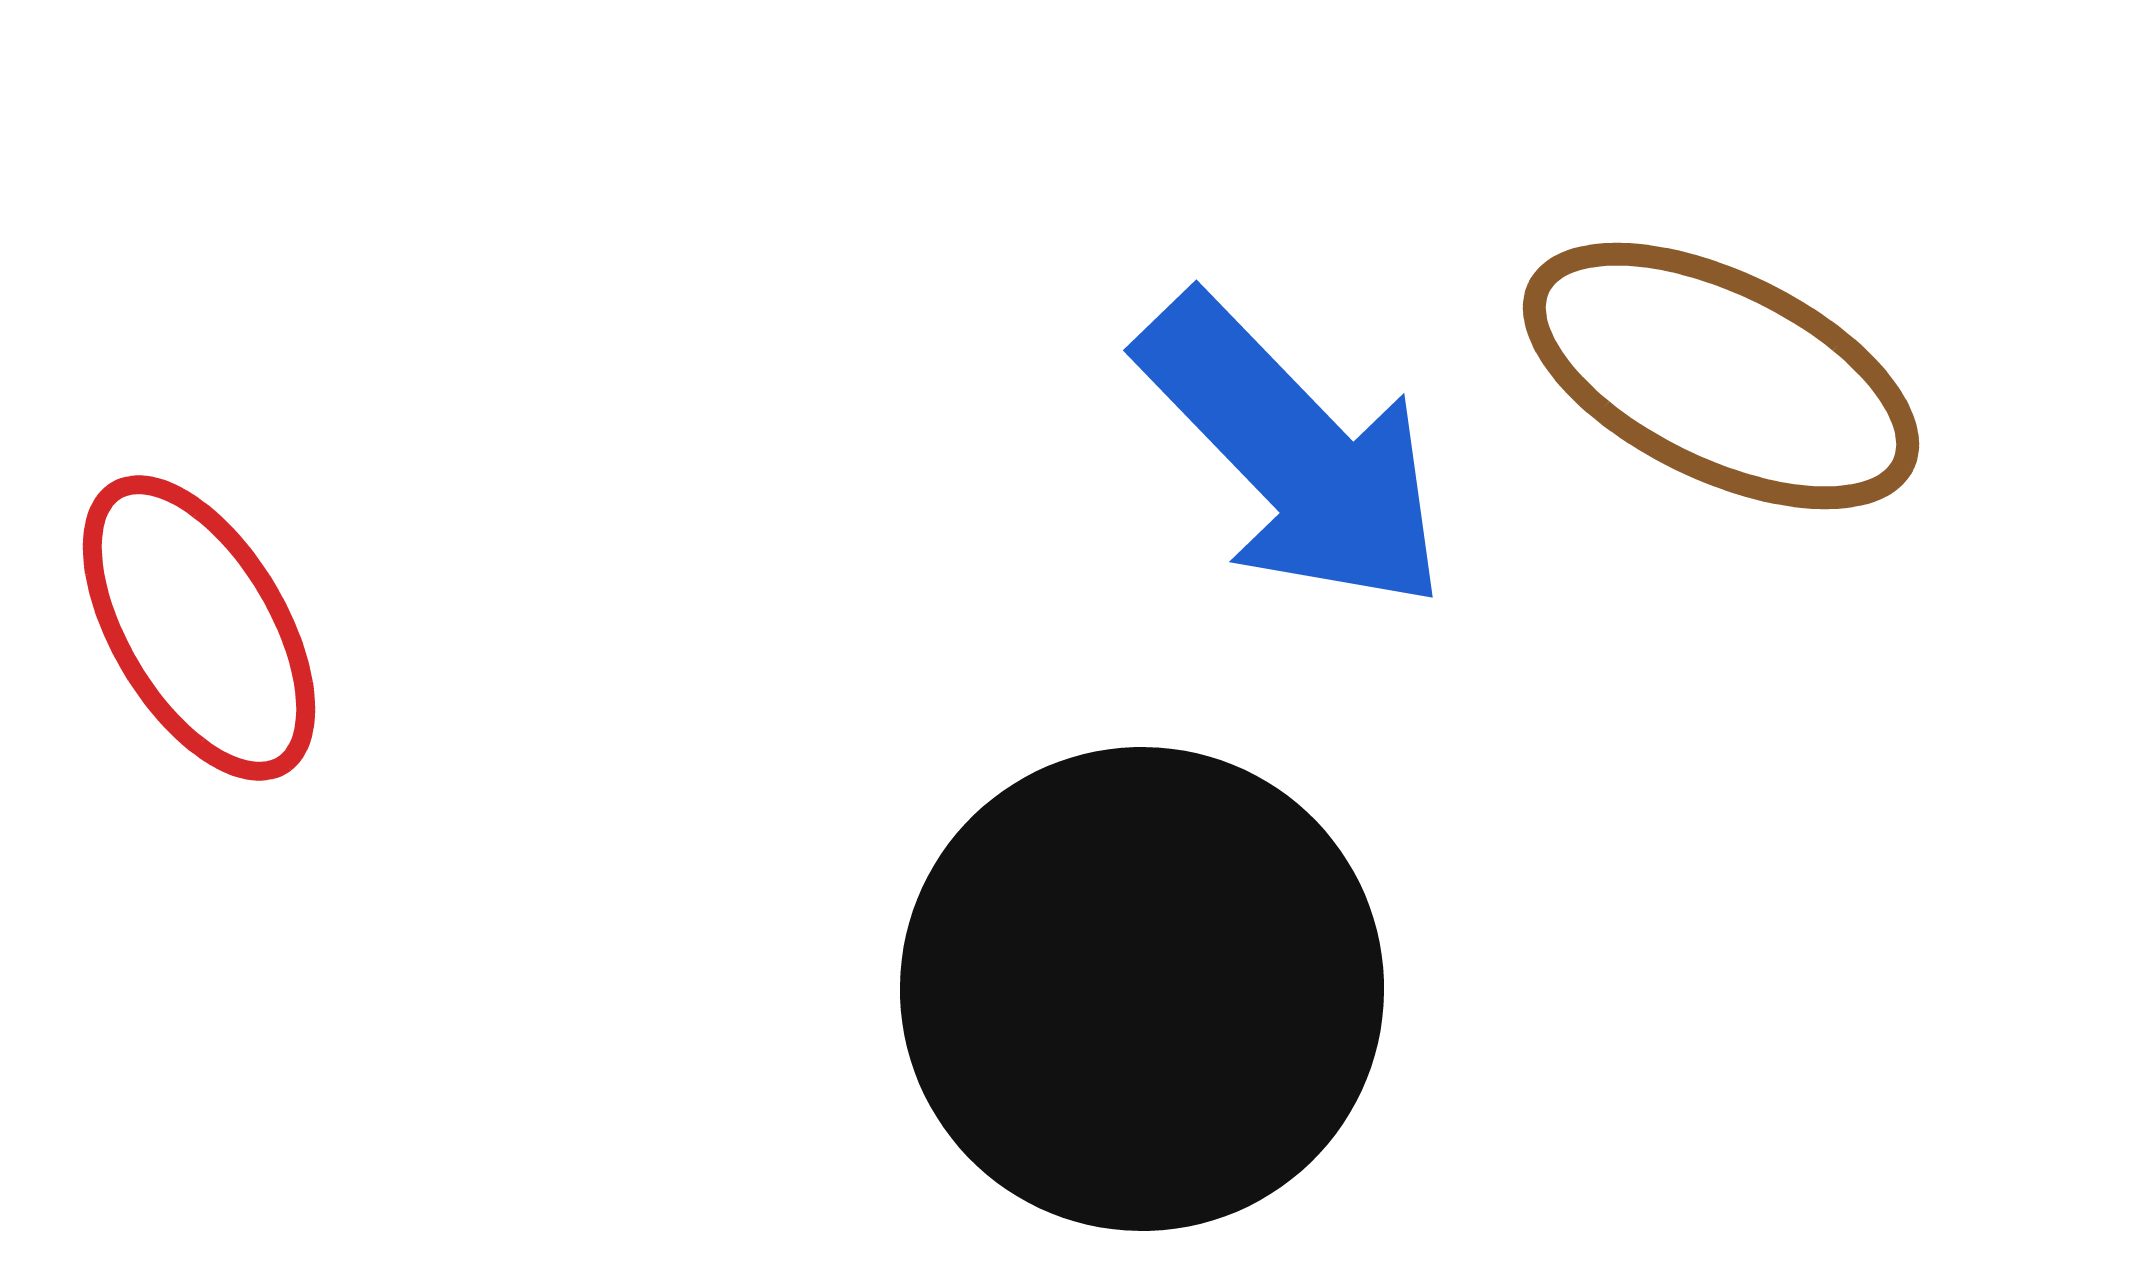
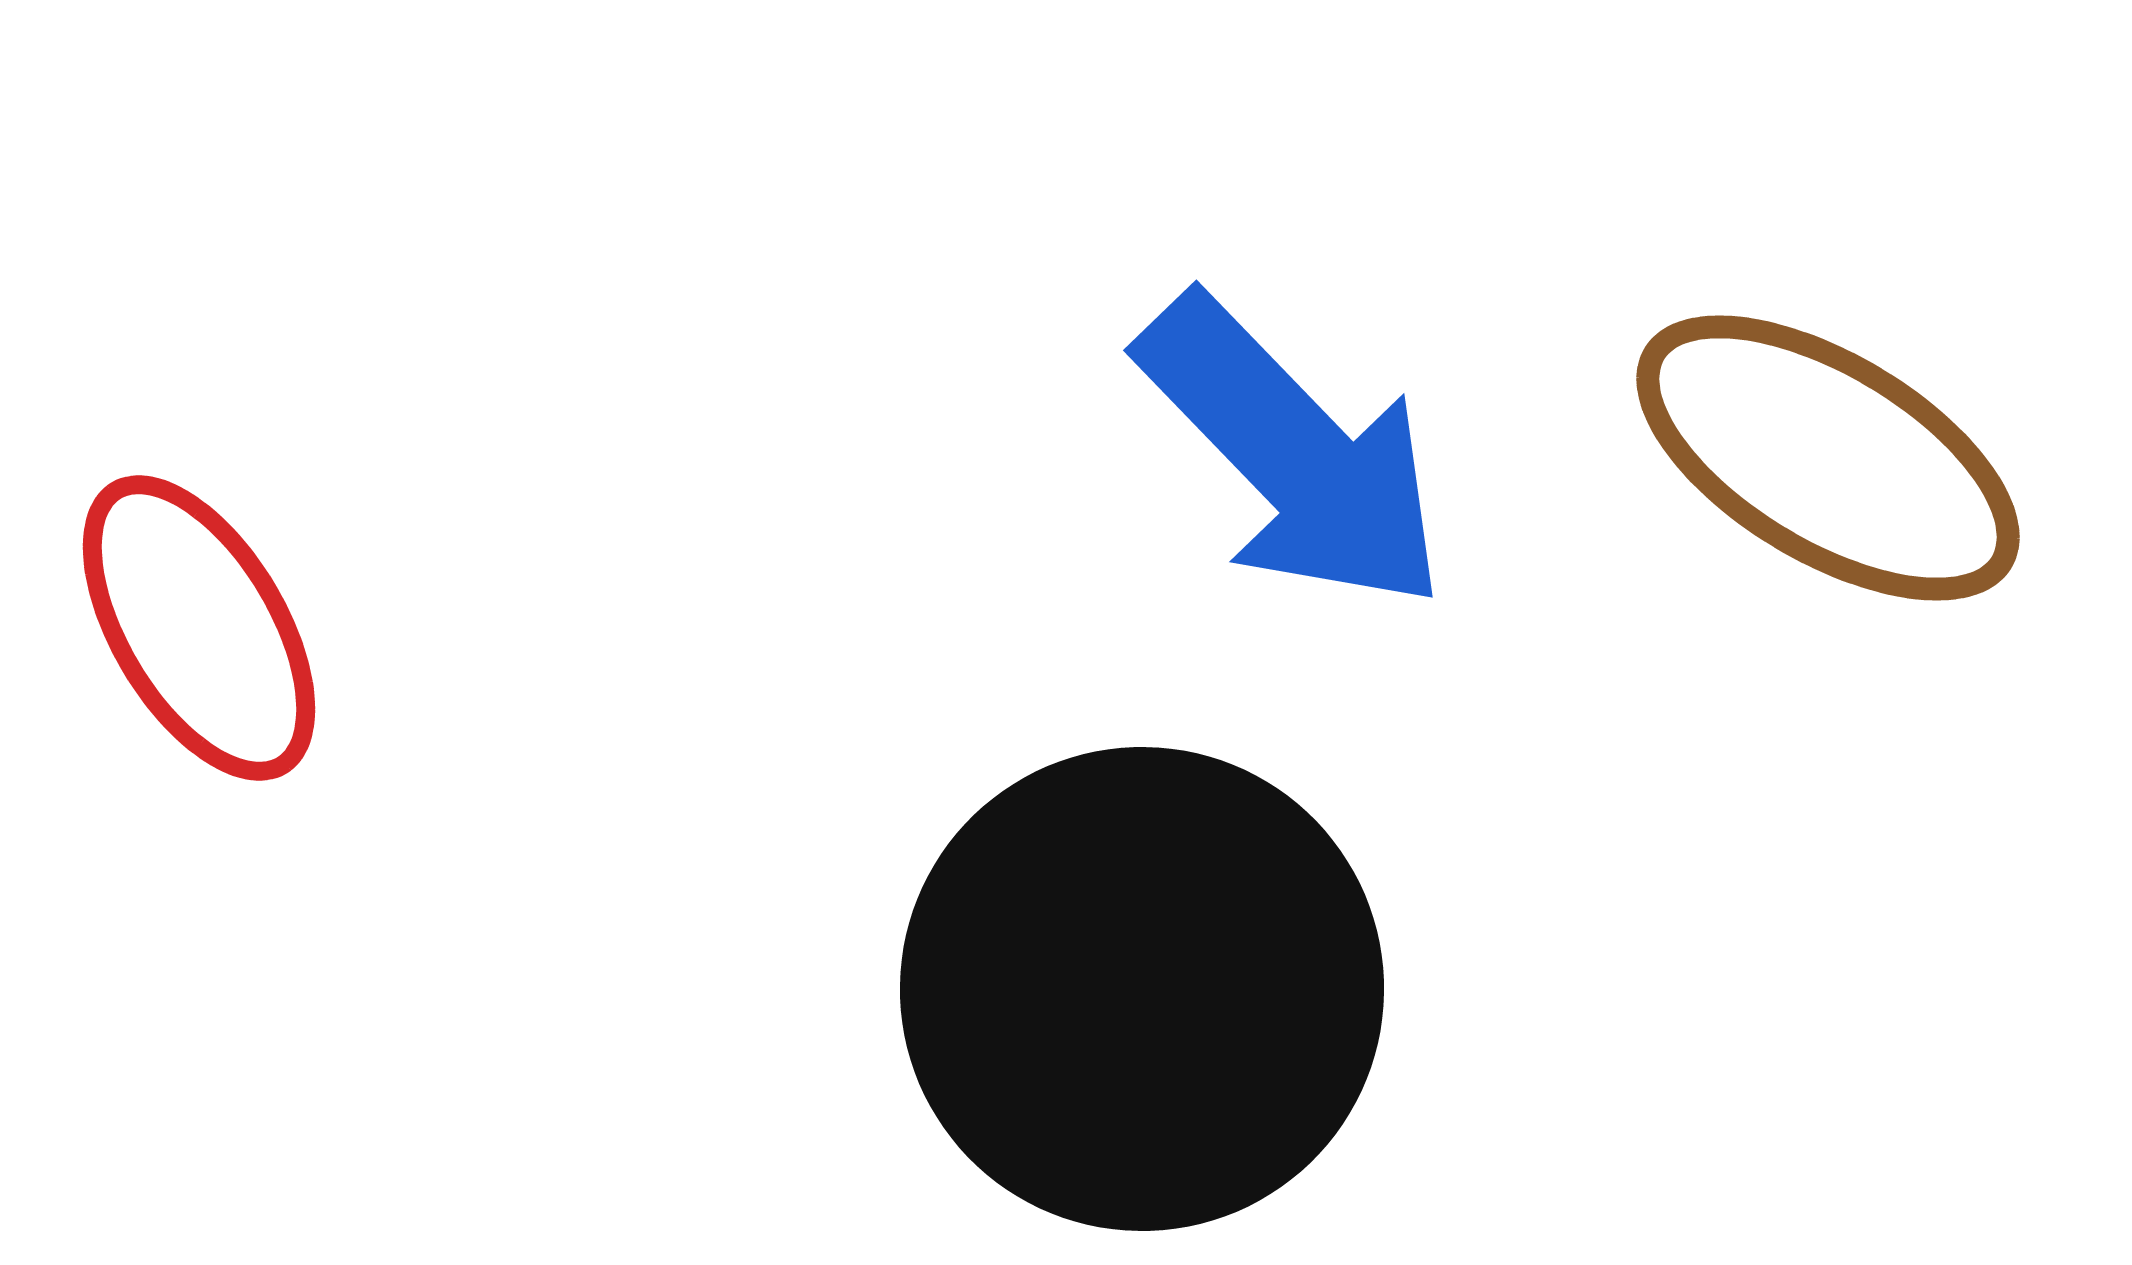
brown ellipse: moved 107 px right, 82 px down; rotated 5 degrees clockwise
